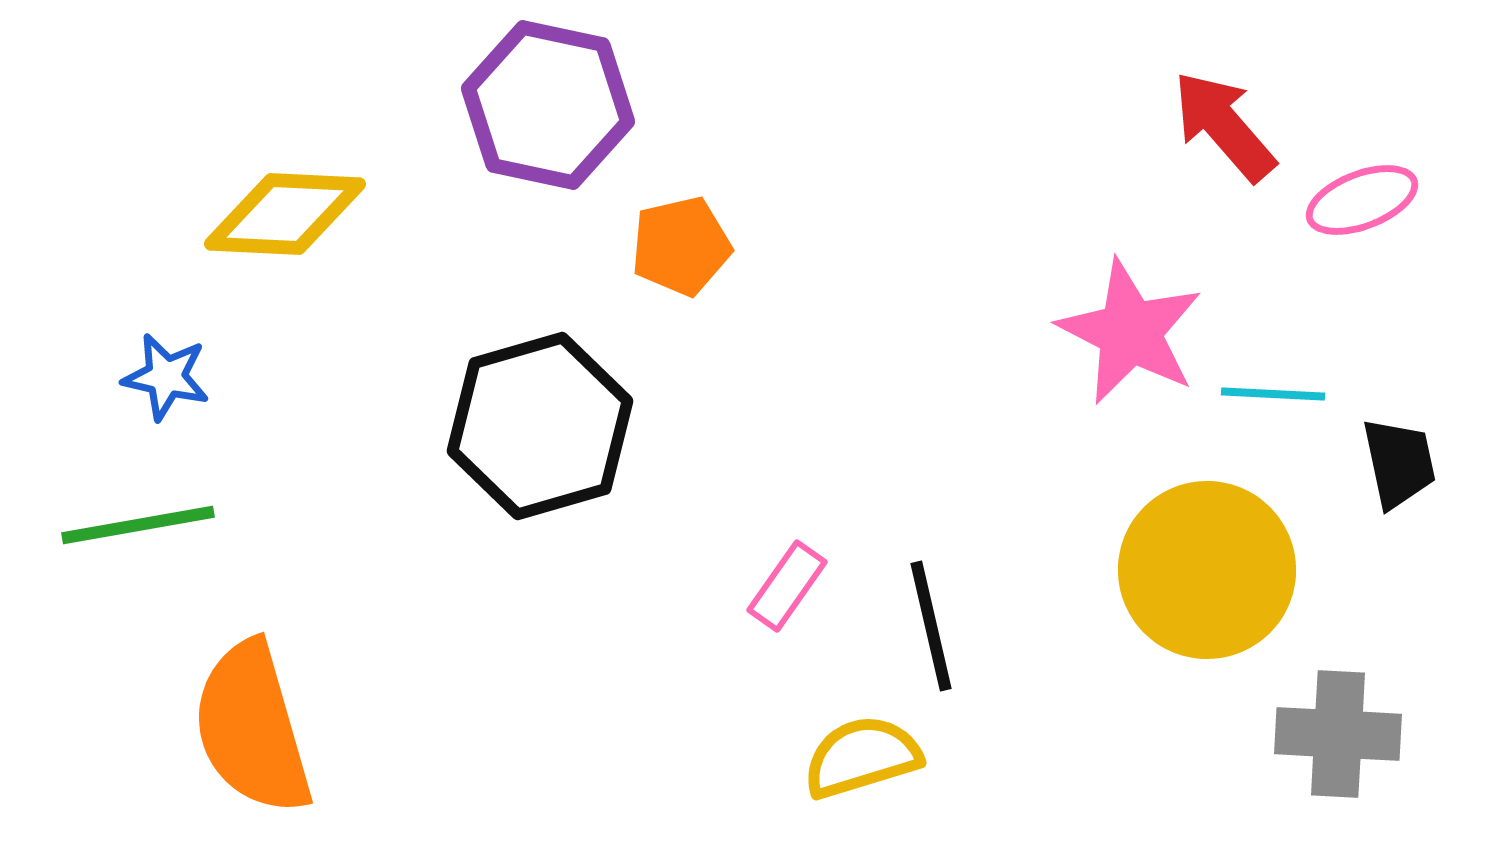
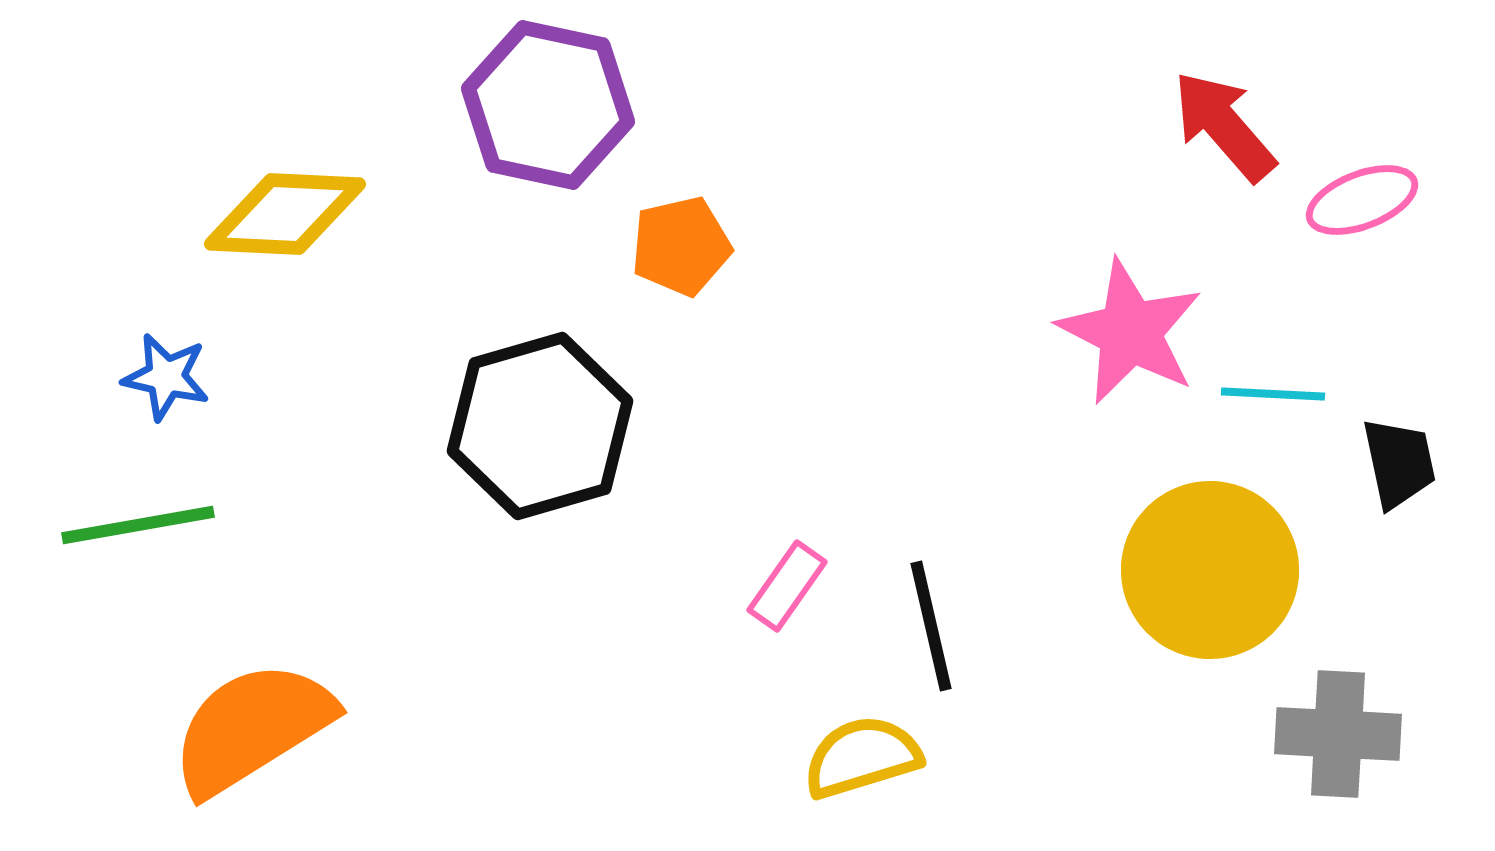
yellow circle: moved 3 px right
orange semicircle: rotated 74 degrees clockwise
